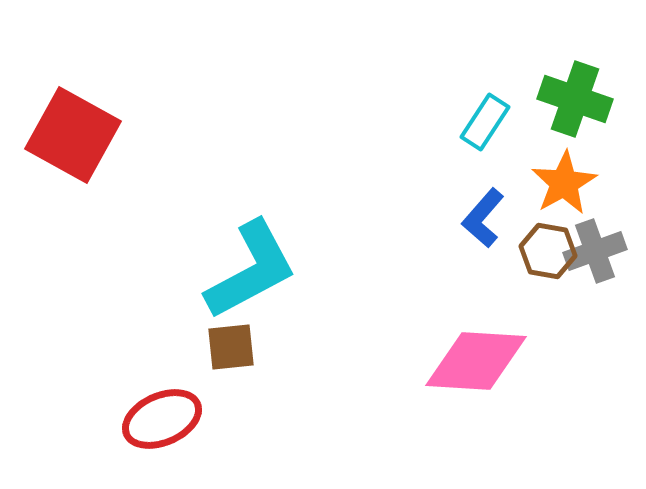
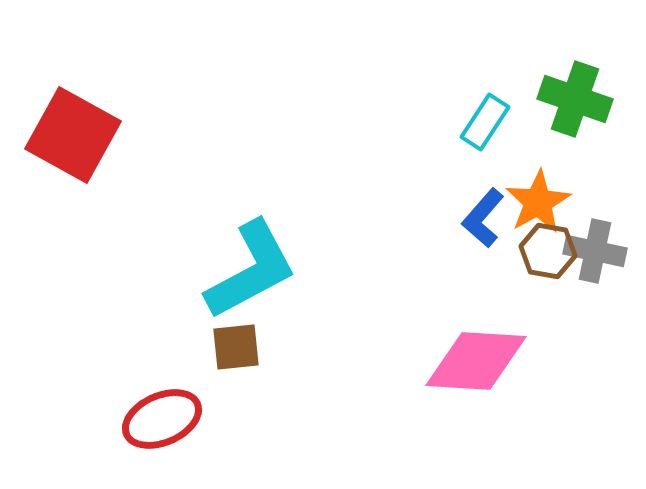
orange star: moved 26 px left, 19 px down
gray cross: rotated 32 degrees clockwise
brown square: moved 5 px right
